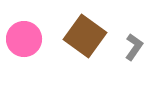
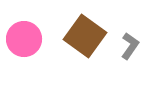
gray L-shape: moved 4 px left, 1 px up
